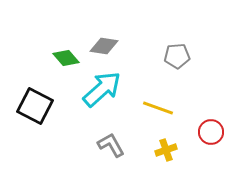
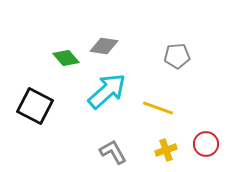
cyan arrow: moved 5 px right, 2 px down
red circle: moved 5 px left, 12 px down
gray L-shape: moved 2 px right, 7 px down
